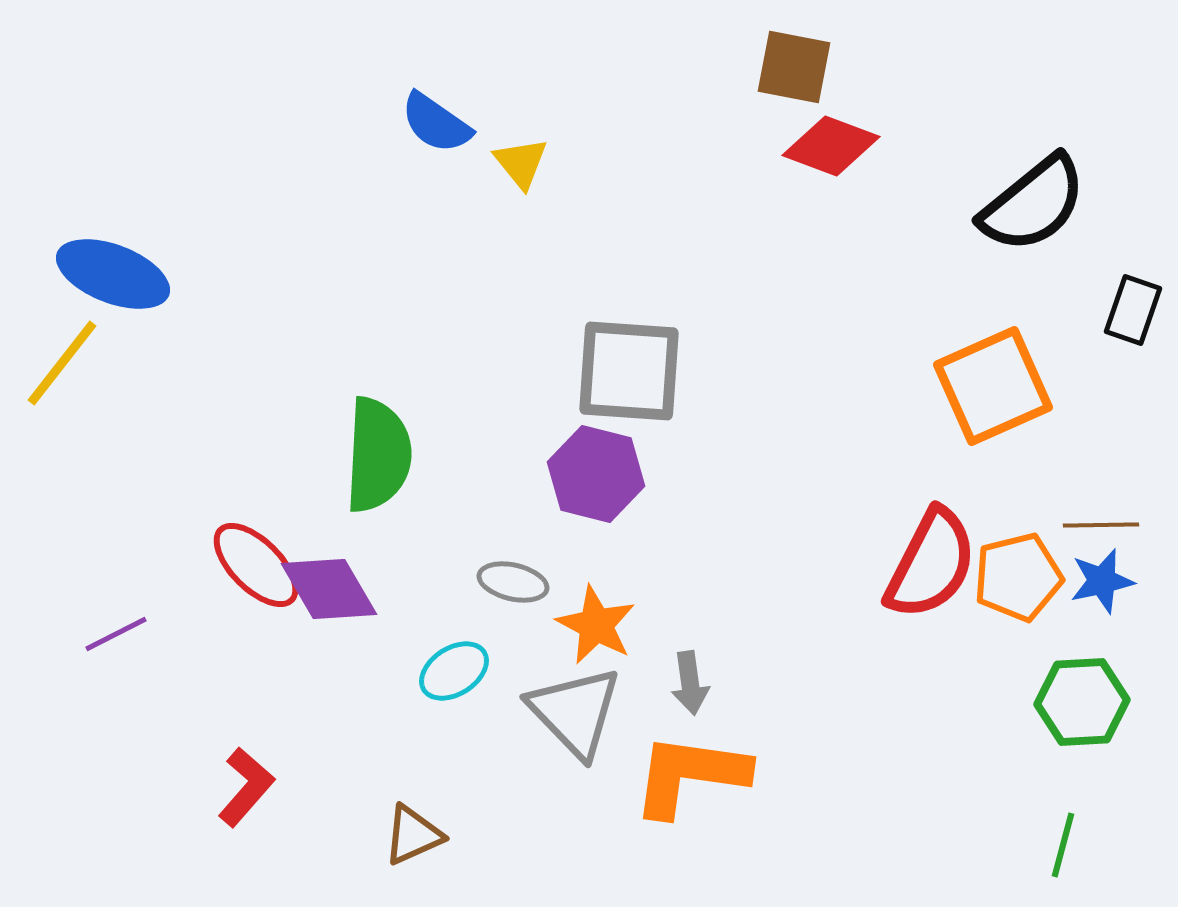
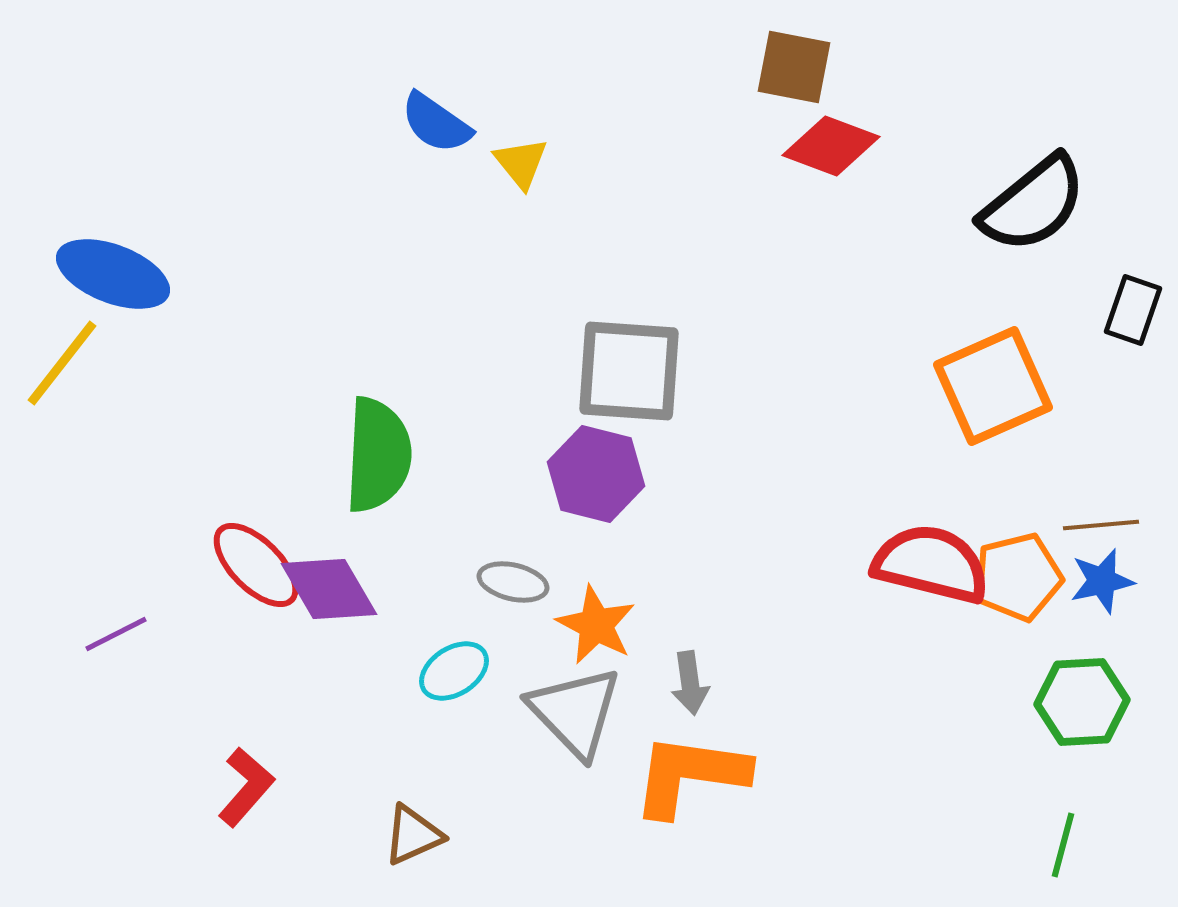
brown line: rotated 4 degrees counterclockwise
red semicircle: rotated 103 degrees counterclockwise
